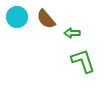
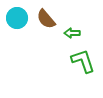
cyan circle: moved 1 px down
